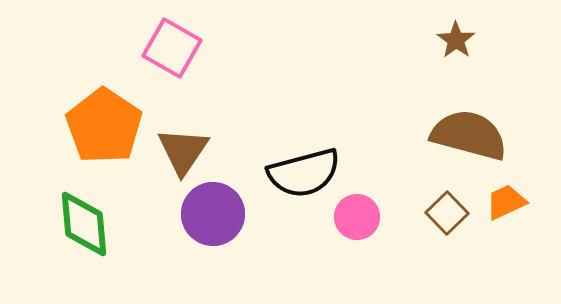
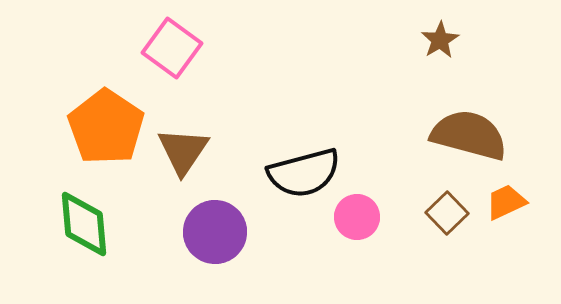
brown star: moved 16 px left; rotated 6 degrees clockwise
pink square: rotated 6 degrees clockwise
orange pentagon: moved 2 px right, 1 px down
purple circle: moved 2 px right, 18 px down
